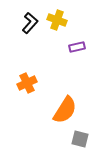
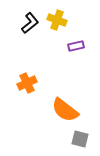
black L-shape: rotated 10 degrees clockwise
purple rectangle: moved 1 px left, 1 px up
orange semicircle: rotated 96 degrees clockwise
